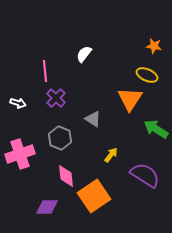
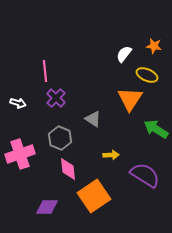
white semicircle: moved 40 px right
yellow arrow: rotated 49 degrees clockwise
pink diamond: moved 2 px right, 7 px up
